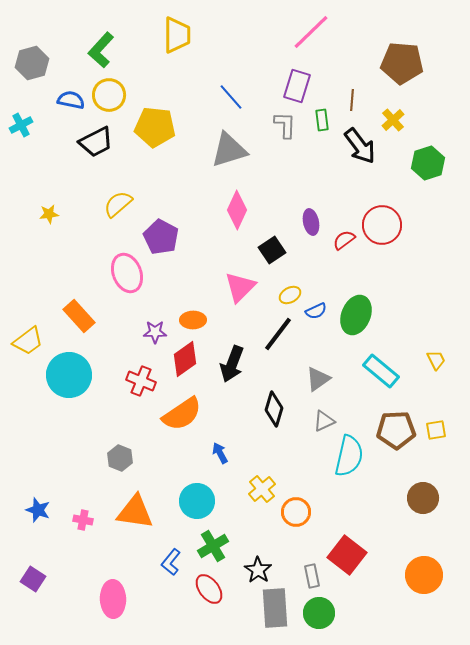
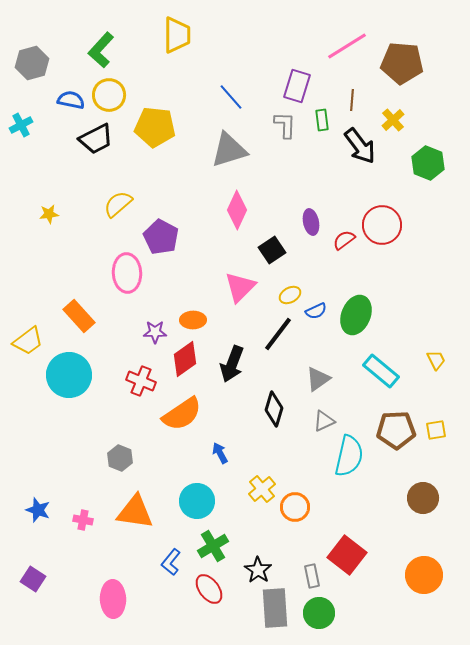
pink line at (311, 32): moved 36 px right, 14 px down; rotated 12 degrees clockwise
black trapezoid at (96, 142): moved 3 px up
green hexagon at (428, 163): rotated 20 degrees counterclockwise
pink ellipse at (127, 273): rotated 18 degrees clockwise
orange circle at (296, 512): moved 1 px left, 5 px up
